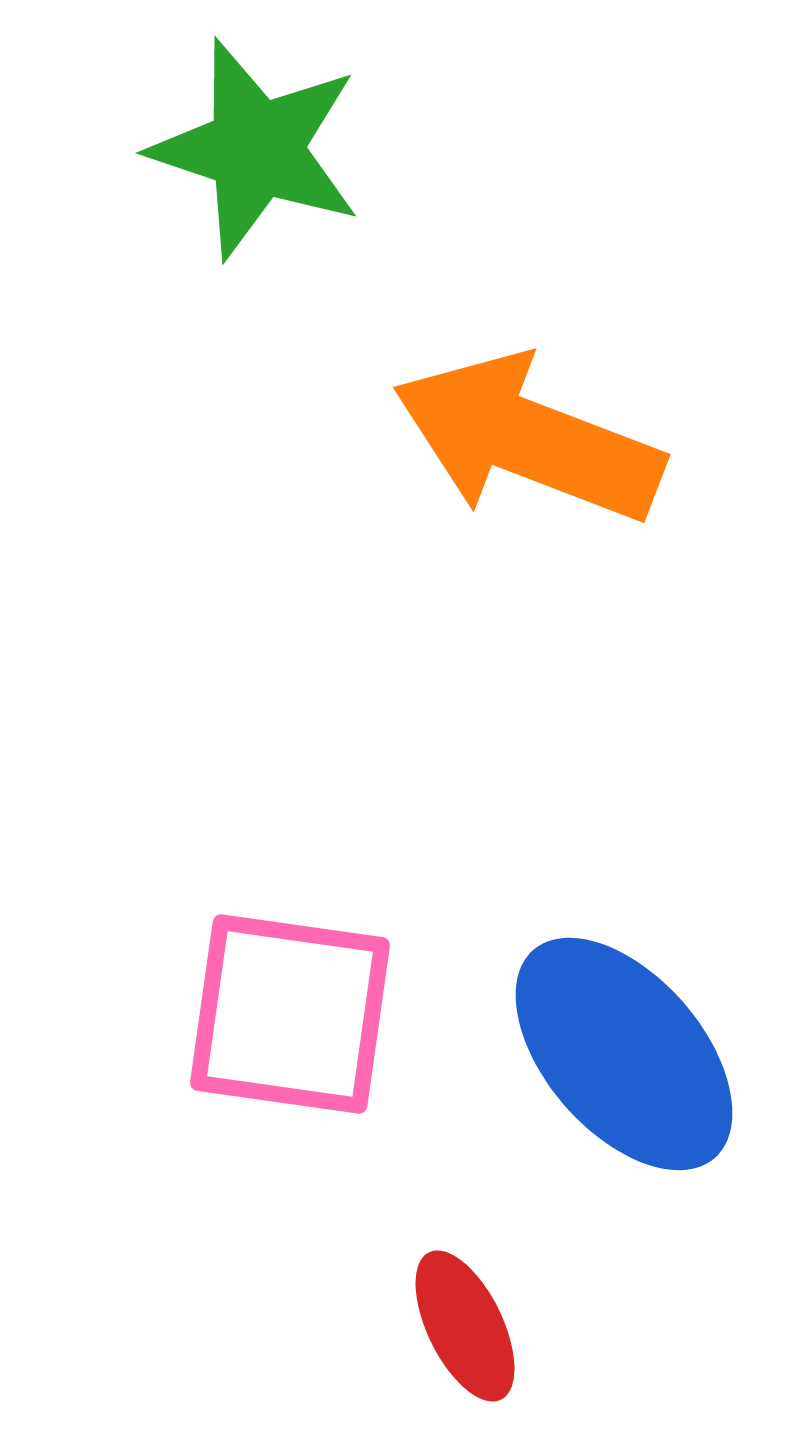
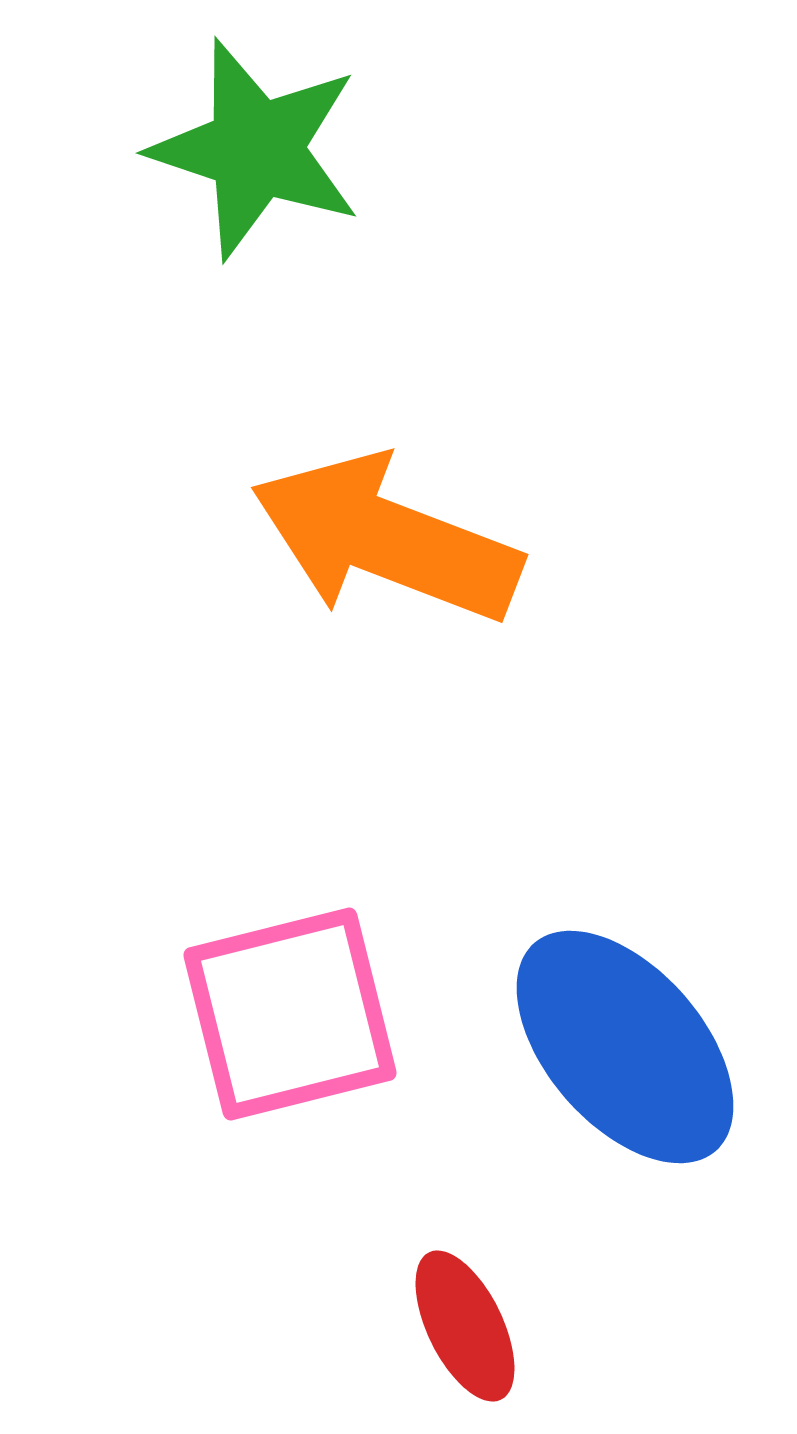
orange arrow: moved 142 px left, 100 px down
pink square: rotated 22 degrees counterclockwise
blue ellipse: moved 1 px right, 7 px up
